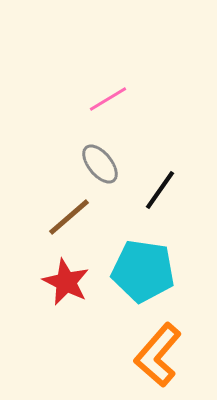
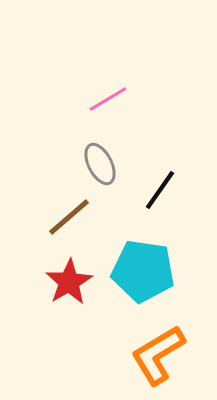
gray ellipse: rotated 12 degrees clockwise
red star: moved 3 px right; rotated 15 degrees clockwise
orange L-shape: rotated 18 degrees clockwise
